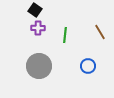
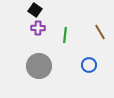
blue circle: moved 1 px right, 1 px up
